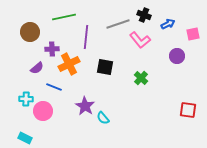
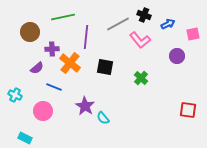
green line: moved 1 px left
gray line: rotated 10 degrees counterclockwise
orange cross: moved 1 px right, 1 px up; rotated 25 degrees counterclockwise
cyan cross: moved 11 px left, 4 px up; rotated 24 degrees clockwise
